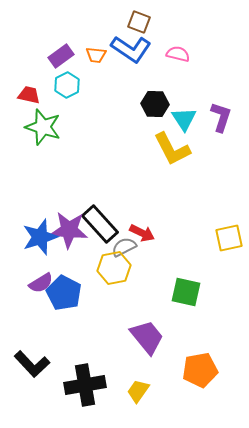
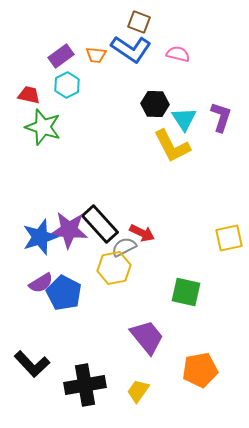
yellow L-shape: moved 3 px up
